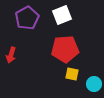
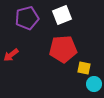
purple pentagon: rotated 15 degrees clockwise
red pentagon: moved 2 px left
red arrow: rotated 35 degrees clockwise
yellow square: moved 12 px right, 6 px up
